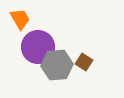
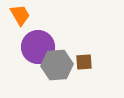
orange trapezoid: moved 4 px up
brown square: rotated 36 degrees counterclockwise
